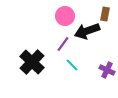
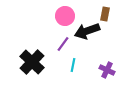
cyan line: moved 1 px right; rotated 56 degrees clockwise
